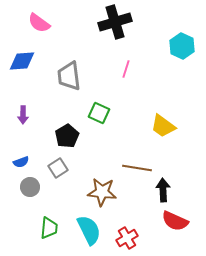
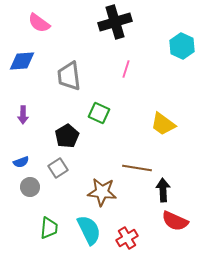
yellow trapezoid: moved 2 px up
